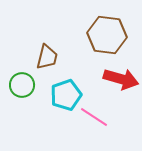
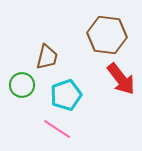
red arrow: rotated 36 degrees clockwise
pink line: moved 37 px left, 12 px down
